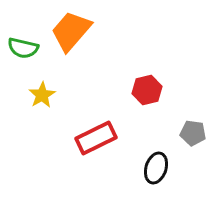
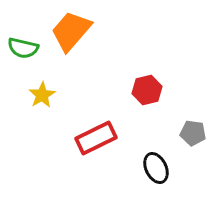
black ellipse: rotated 44 degrees counterclockwise
